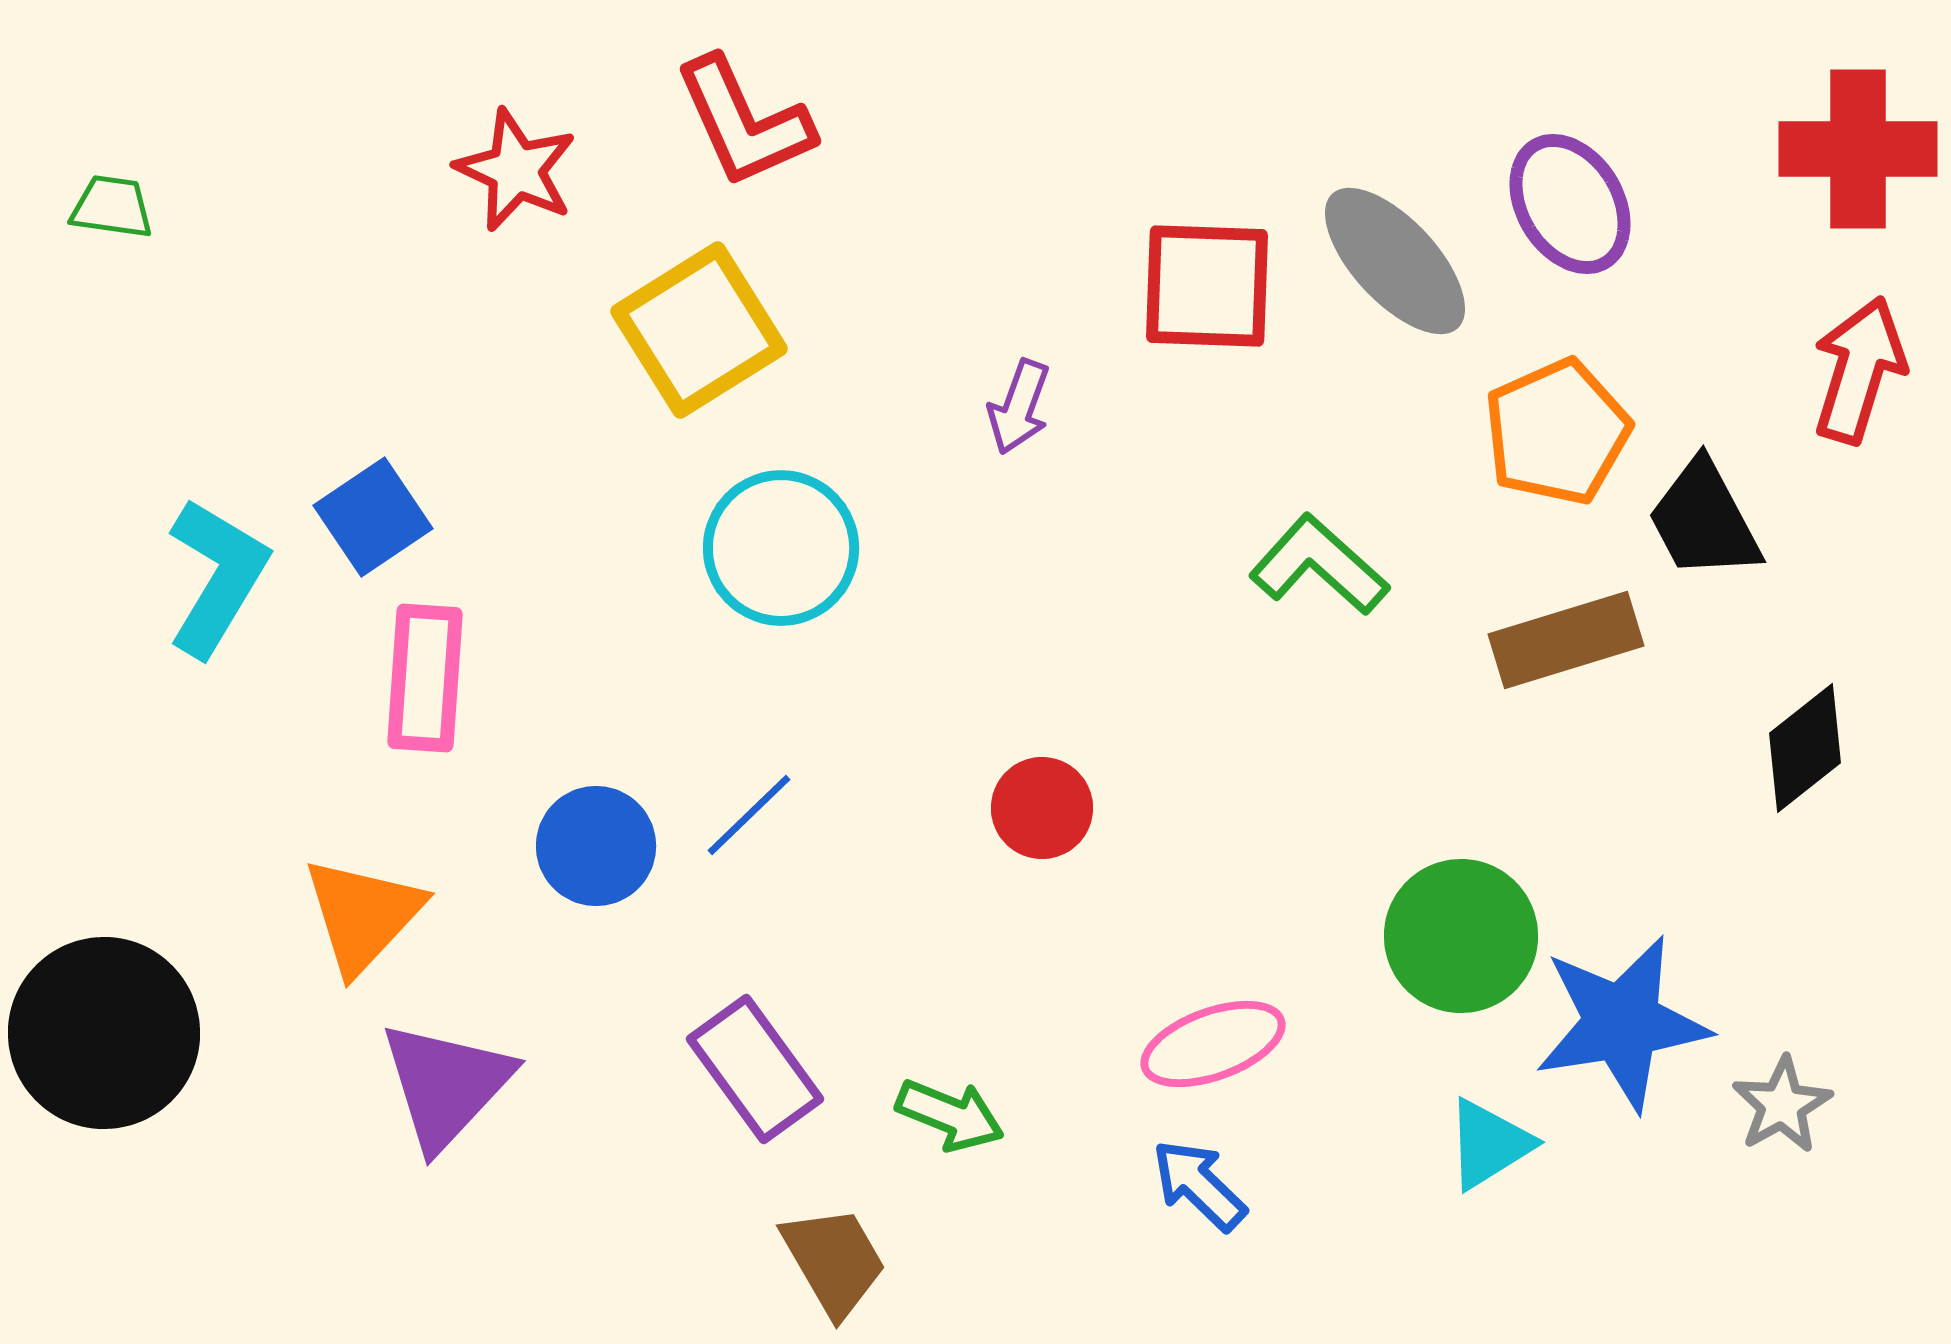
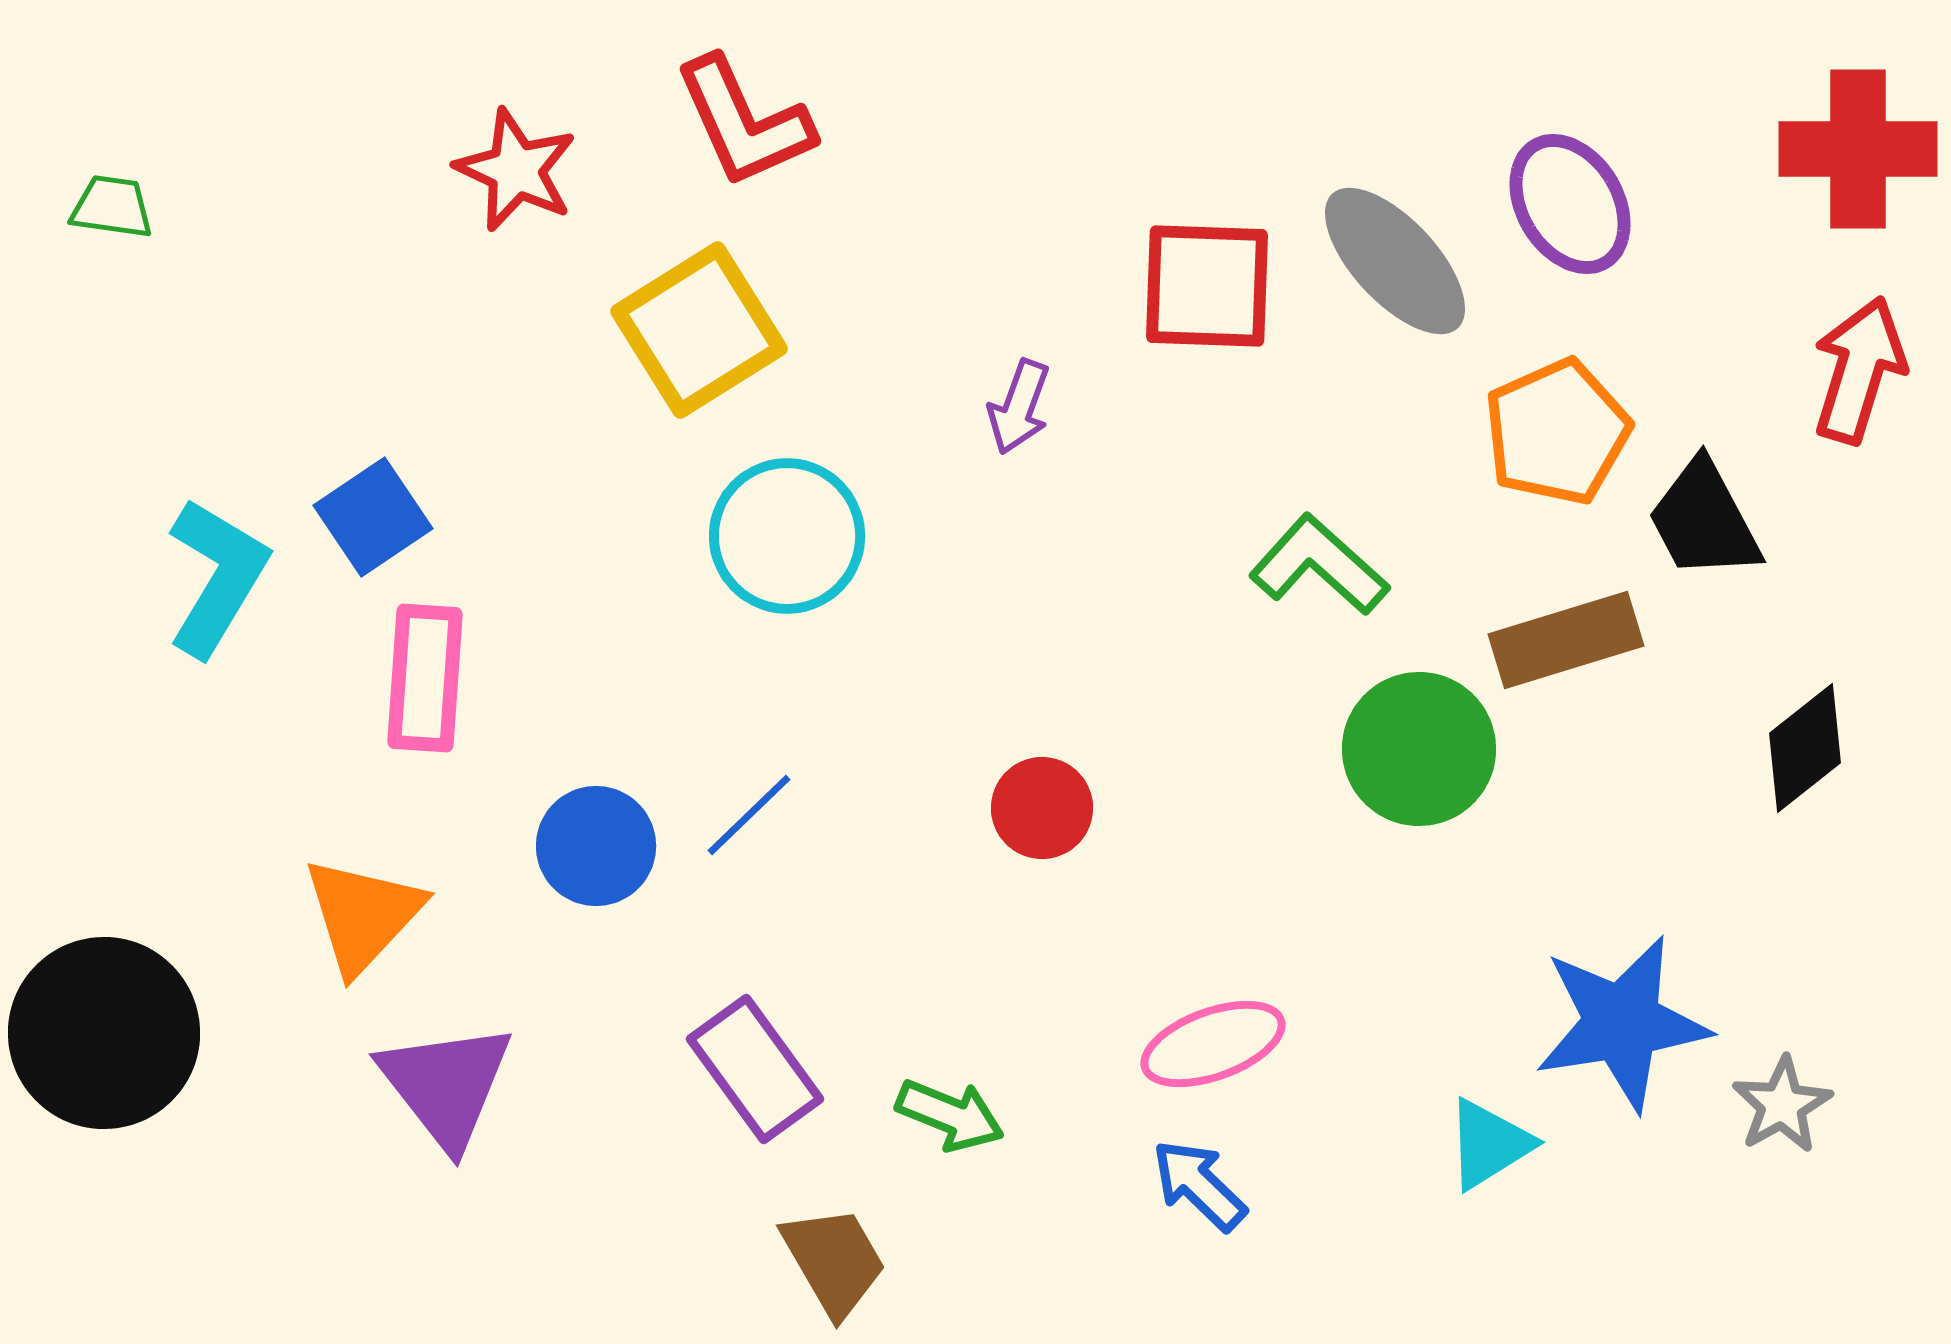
cyan circle: moved 6 px right, 12 px up
green circle: moved 42 px left, 187 px up
purple triangle: rotated 21 degrees counterclockwise
